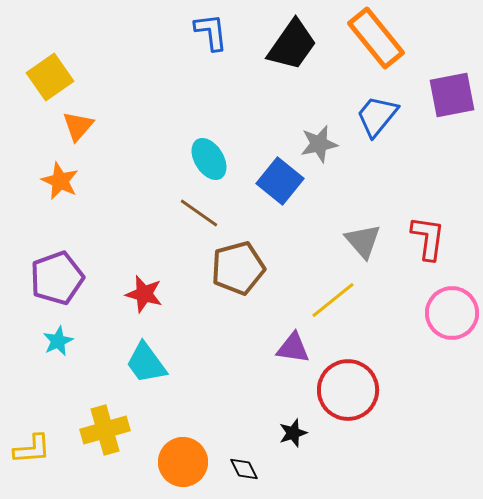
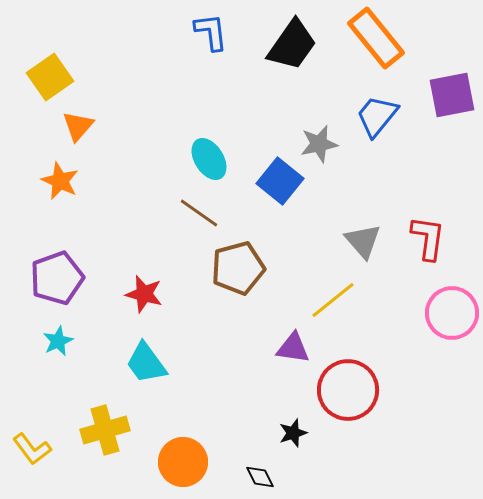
yellow L-shape: rotated 57 degrees clockwise
black diamond: moved 16 px right, 8 px down
